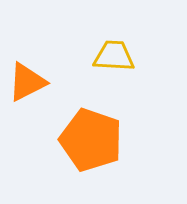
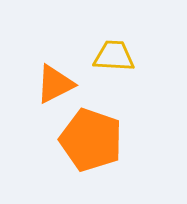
orange triangle: moved 28 px right, 2 px down
